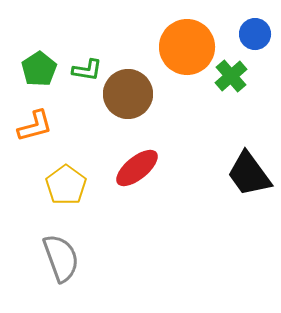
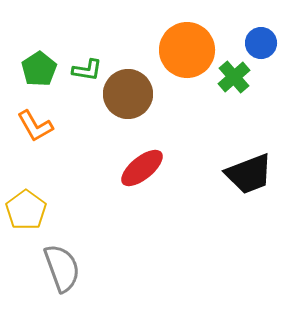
blue circle: moved 6 px right, 9 px down
orange circle: moved 3 px down
green cross: moved 3 px right, 1 px down
orange L-shape: rotated 75 degrees clockwise
red ellipse: moved 5 px right
black trapezoid: rotated 75 degrees counterclockwise
yellow pentagon: moved 40 px left, 25 px down
gray semicircle: moved 1 px right, 10 px down
